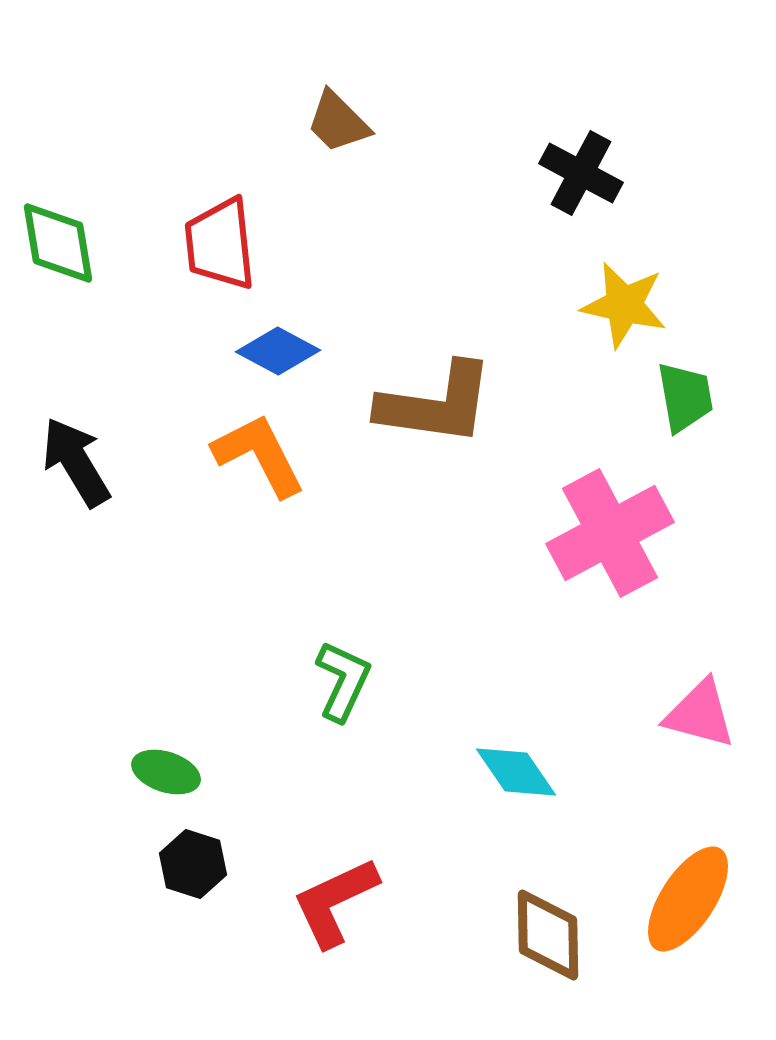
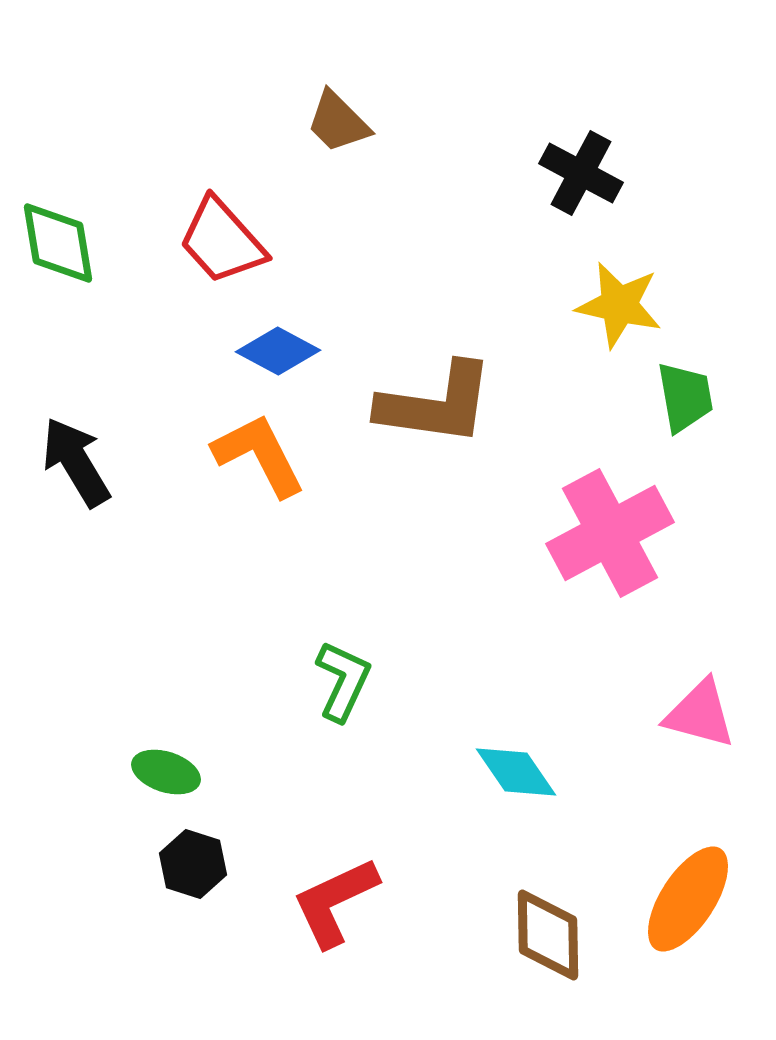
red trapezoid: moved 2 px right, 3 px up; rotated 36 degrees counterclockwise
yellow star: moved 5 px left
